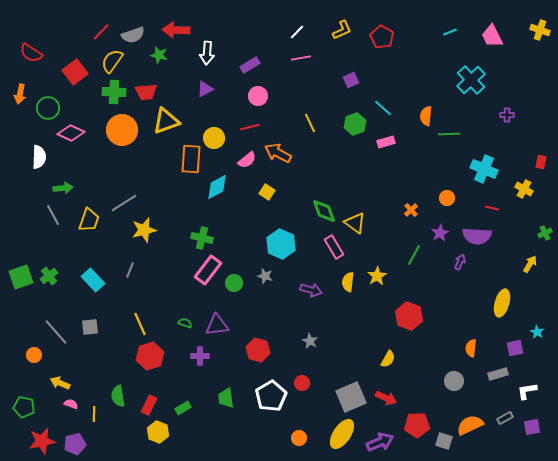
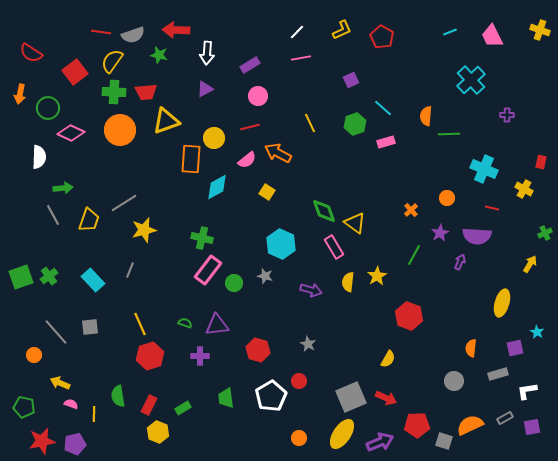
red line at (101, 32): rotated 54 degrees clockwise
orange circle at (122, 130): moved 2 px left
gray star at (310, 341): moved 2 px left, 3 px down
red circle at (302, 383): moved 3 px left, 2 px up
